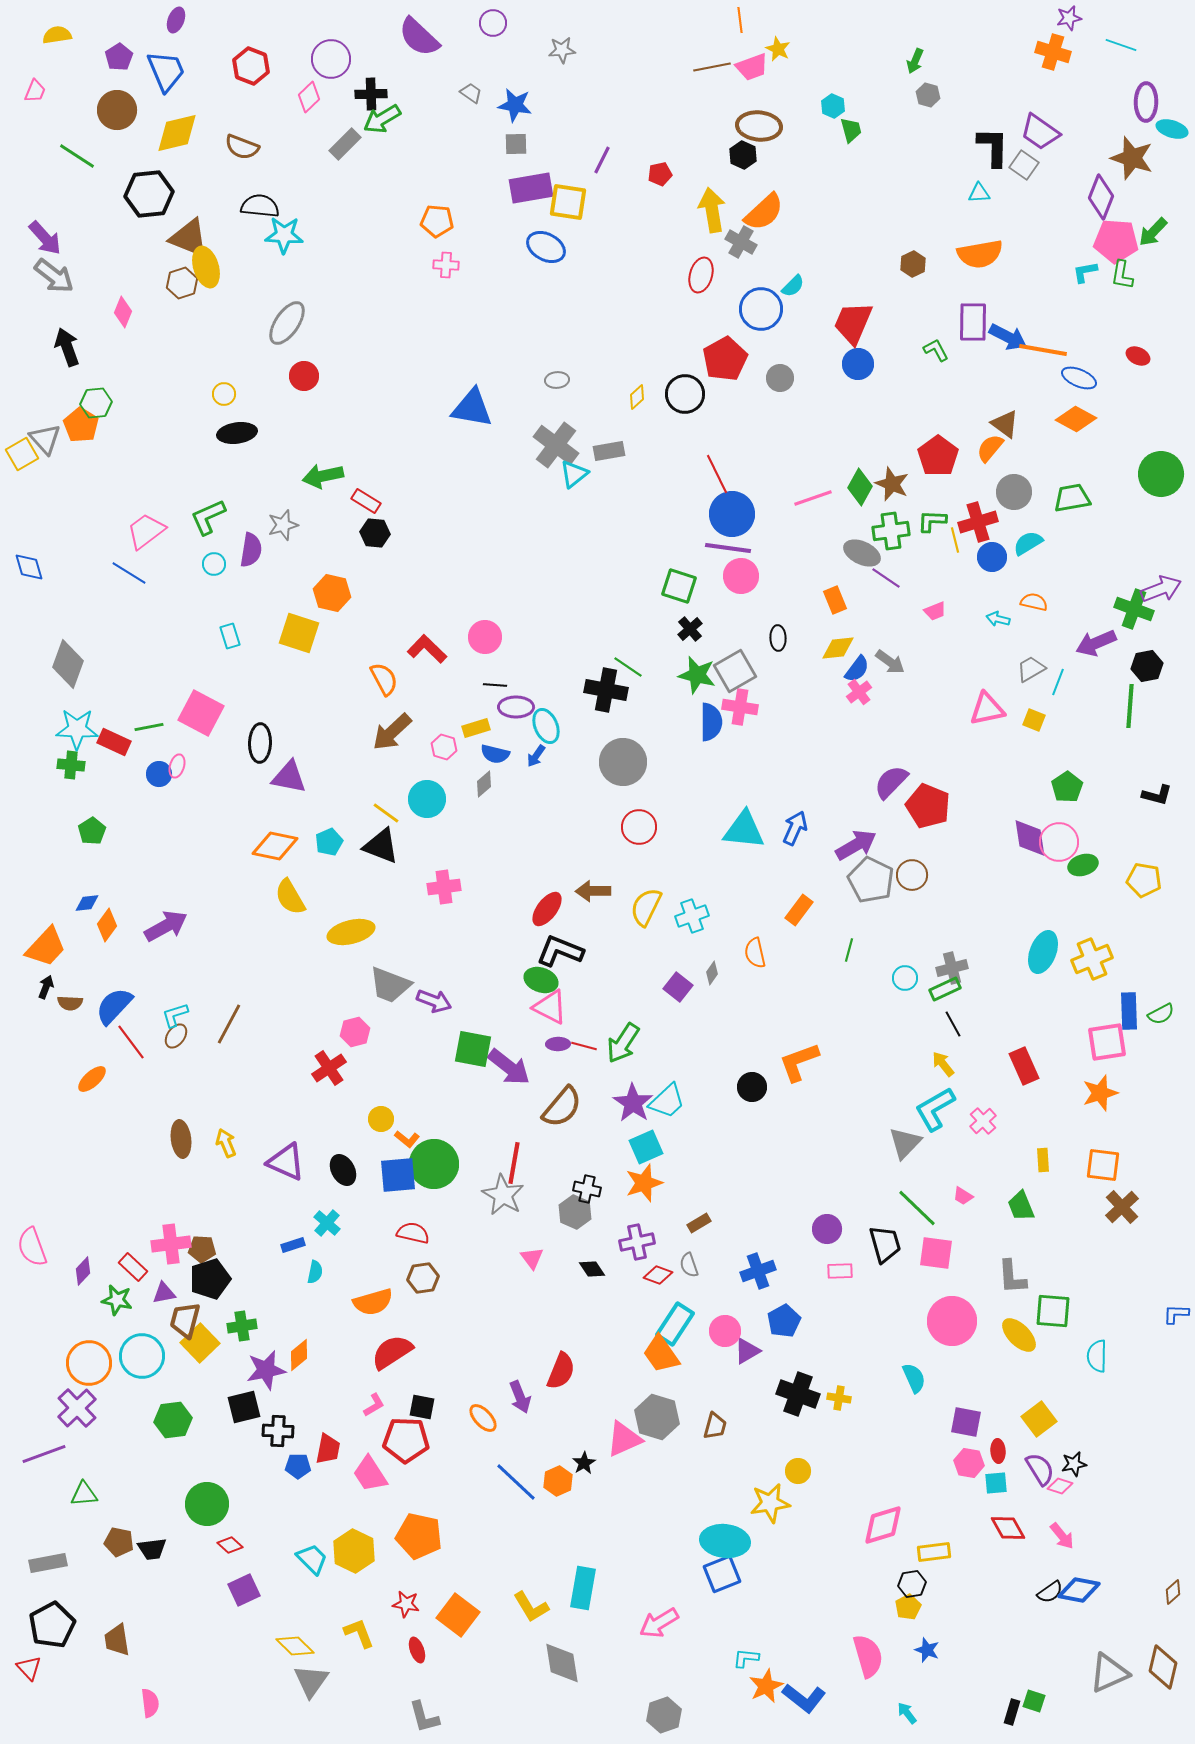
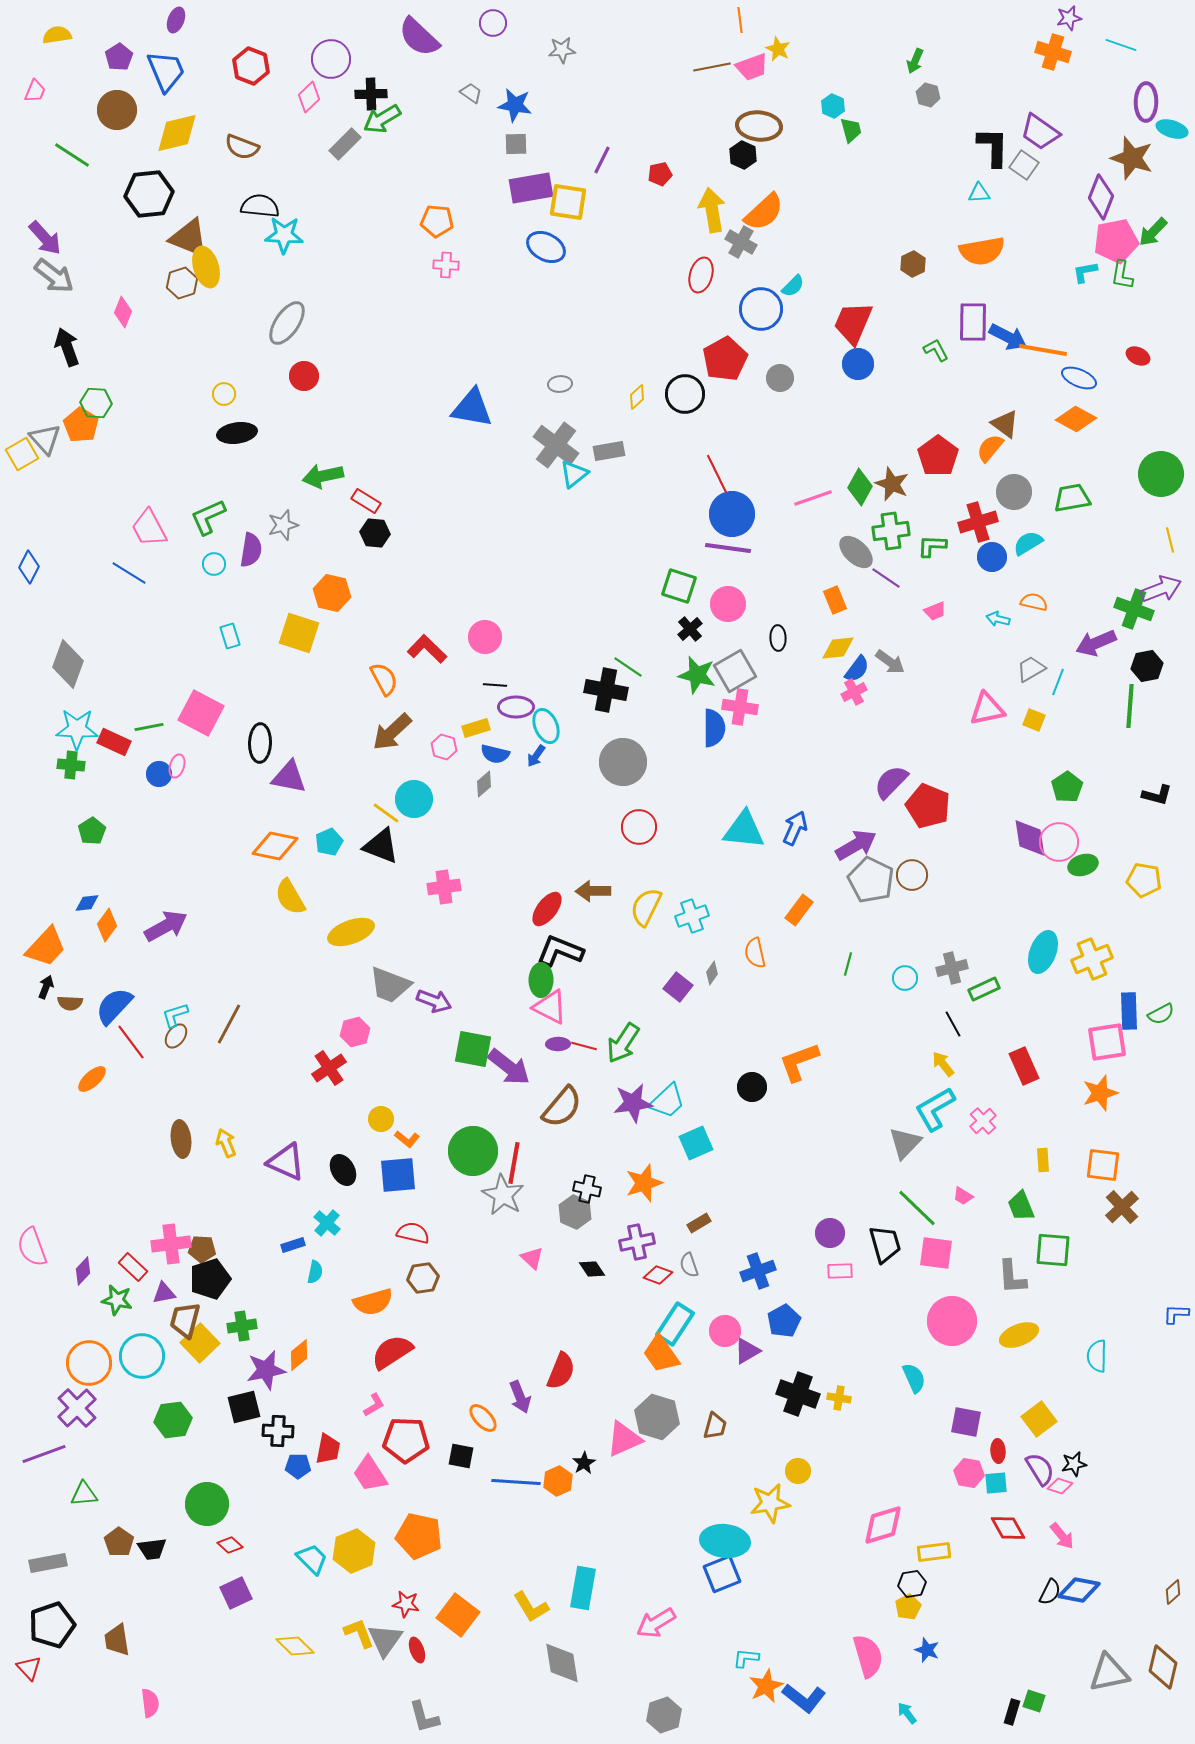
green line at (77, 156): moved 5 px left, 1 px up
pink pentagon at (1116, 241): rotated 15 degrees counterclockwise
orange semicircle at (980, 254): moved 2 px right, 3 px up
gray ellipse at (557, 380): moved 3 px right, 4 px down
green hexagon at (96, 403): rotated 8 degrees clockwise
green L-shape at (932, 521): moved 25 px down
pink trapezoid at (146, 531): moved 3 px right, 3 px up; rotated 81 degrees counterclockwise
yellow line at (955, 540): moved 215 px right
gray ellipse at (862, 553): moved 6 px left, 1 px up; rotated 18 degrees clockwise
blue diamond at (29, 567): rotated 44 degrees clockwise
pink circle at (741, 576): moved 13 px left, 28 px down
pink cross at (859, 692): moved 5 px left; rotated 10 degrees clockwise
blue semicircle at (711, 722): moved 3 px right, 6 px down
cyan circle at (427, 799): moved 13 px left
yellow ellipse at (351, 932): rotated 6 degrees counterclockwise
green line at (849, 950): moved 1 px left, 14 px down
green ellipse at (541, 980): rotated 72 degrees clockwise
green rectangle at (945, 989): moved 39 px right
purple star at (633, 1103): rotated 30 degrees clockwise
cyan square at (646, 1147): moved 50 px right, 4 px up
green circle at (434, 1164): moved 39 px right, 13 px up
purple circle at (827, 1229): moved 3 px right, 4 px down
pink triangle at (532, 1258): rotated 10 degrees counterclockwise
green square at (1053, 1311): moved 61 px up
yellow ellipse at (1019, 1335): rotated 66 degrees counterclockwise
black square at (422, 1407): moved 39 px right, 49 px down
pink hexagon at (969, 1463): moved 10 px down
blue line at (516, 1482): rotated 39 degrees counterclockwise
brown pentagon at (119, 1542): rotated 24 degrees clockwise
yellow hexagon at (354, 1551): rotated 12 degrees clockwise
purple square at (244, 1590): moved 8 px left, 3 px down
black semicircle at (1050, 1592): rotated 28 degrees counterclockwise
pink arrow at (659, 1623): moved 3 px left
black pentagon at (52, 1625): rotated 9 degrees clockwise
gray triangle at (1109, 1673): rotated 12 degrees clockwise
gray triangle at (311, 1681): moved 74 px right, 41 px up
